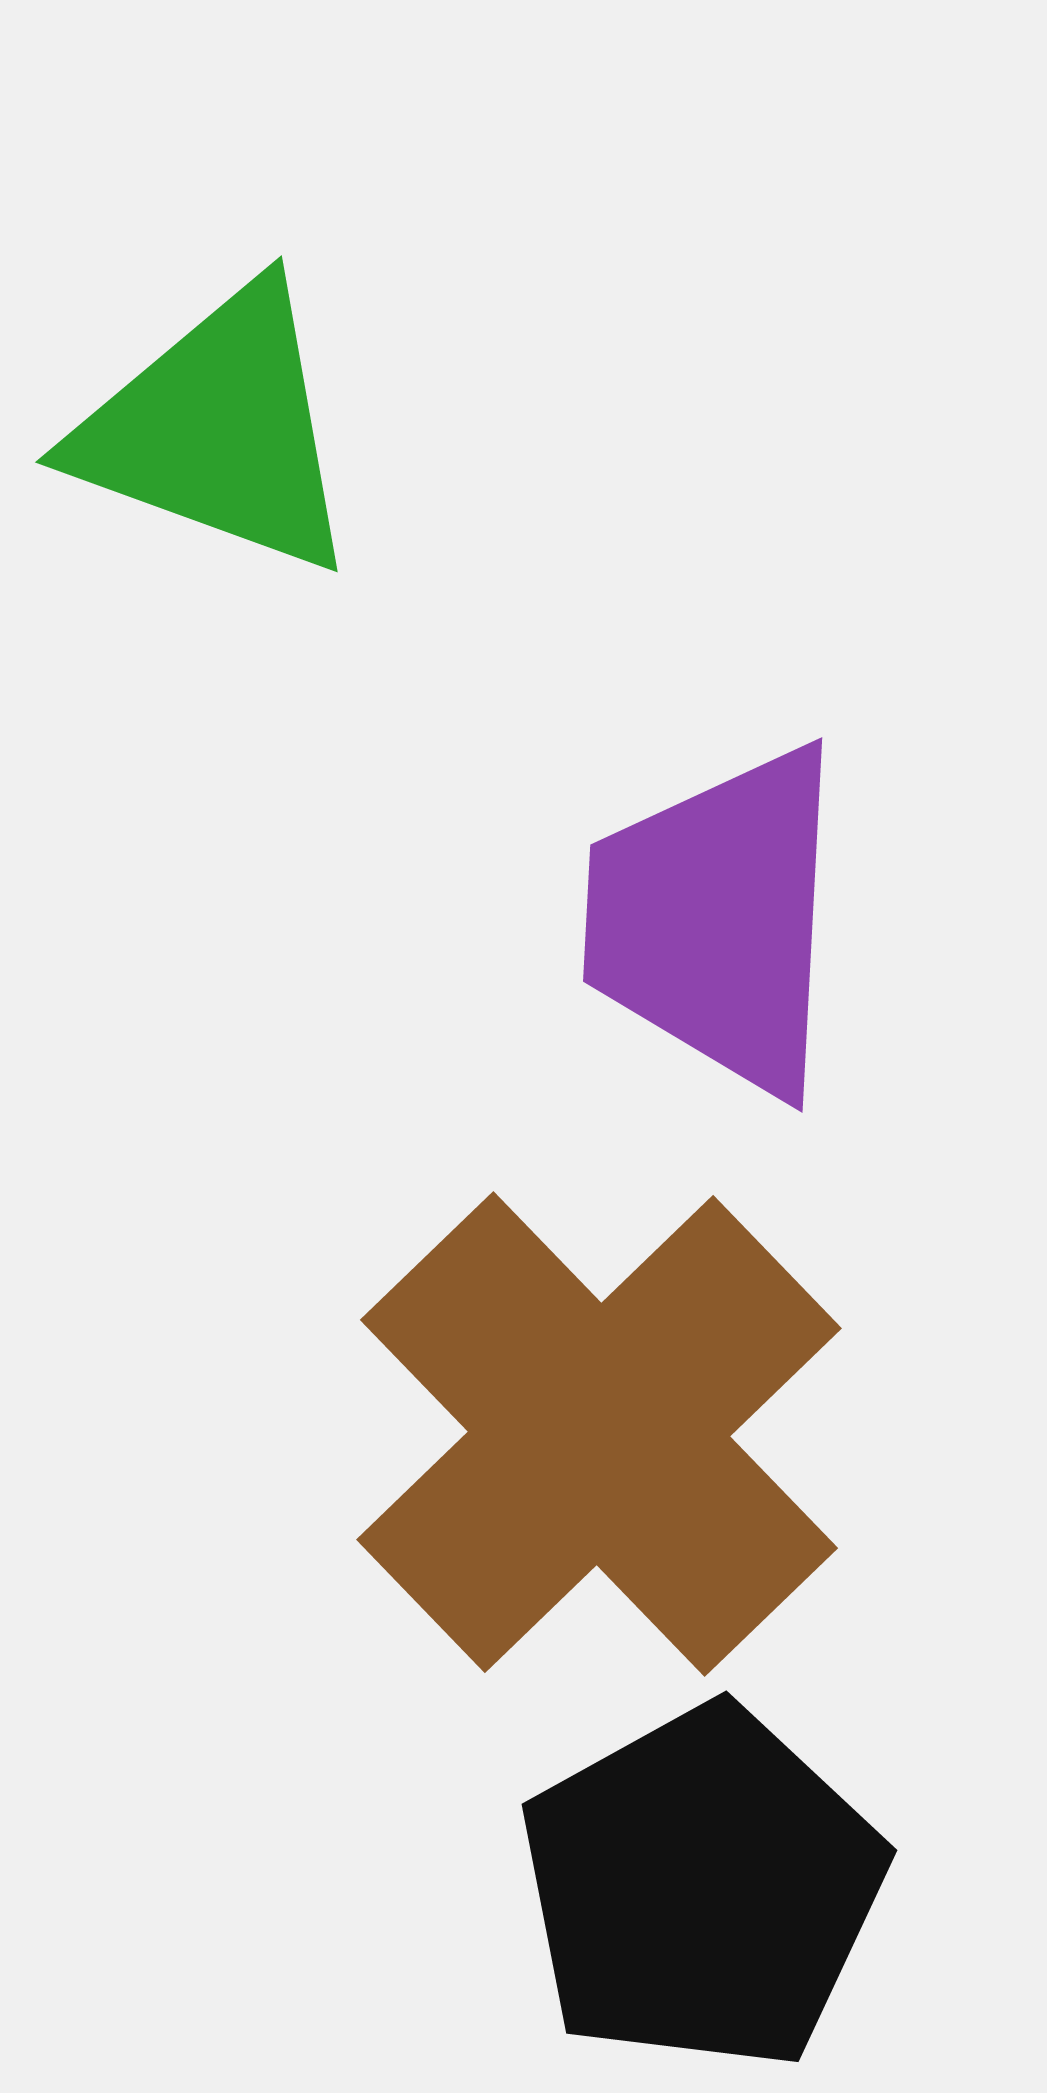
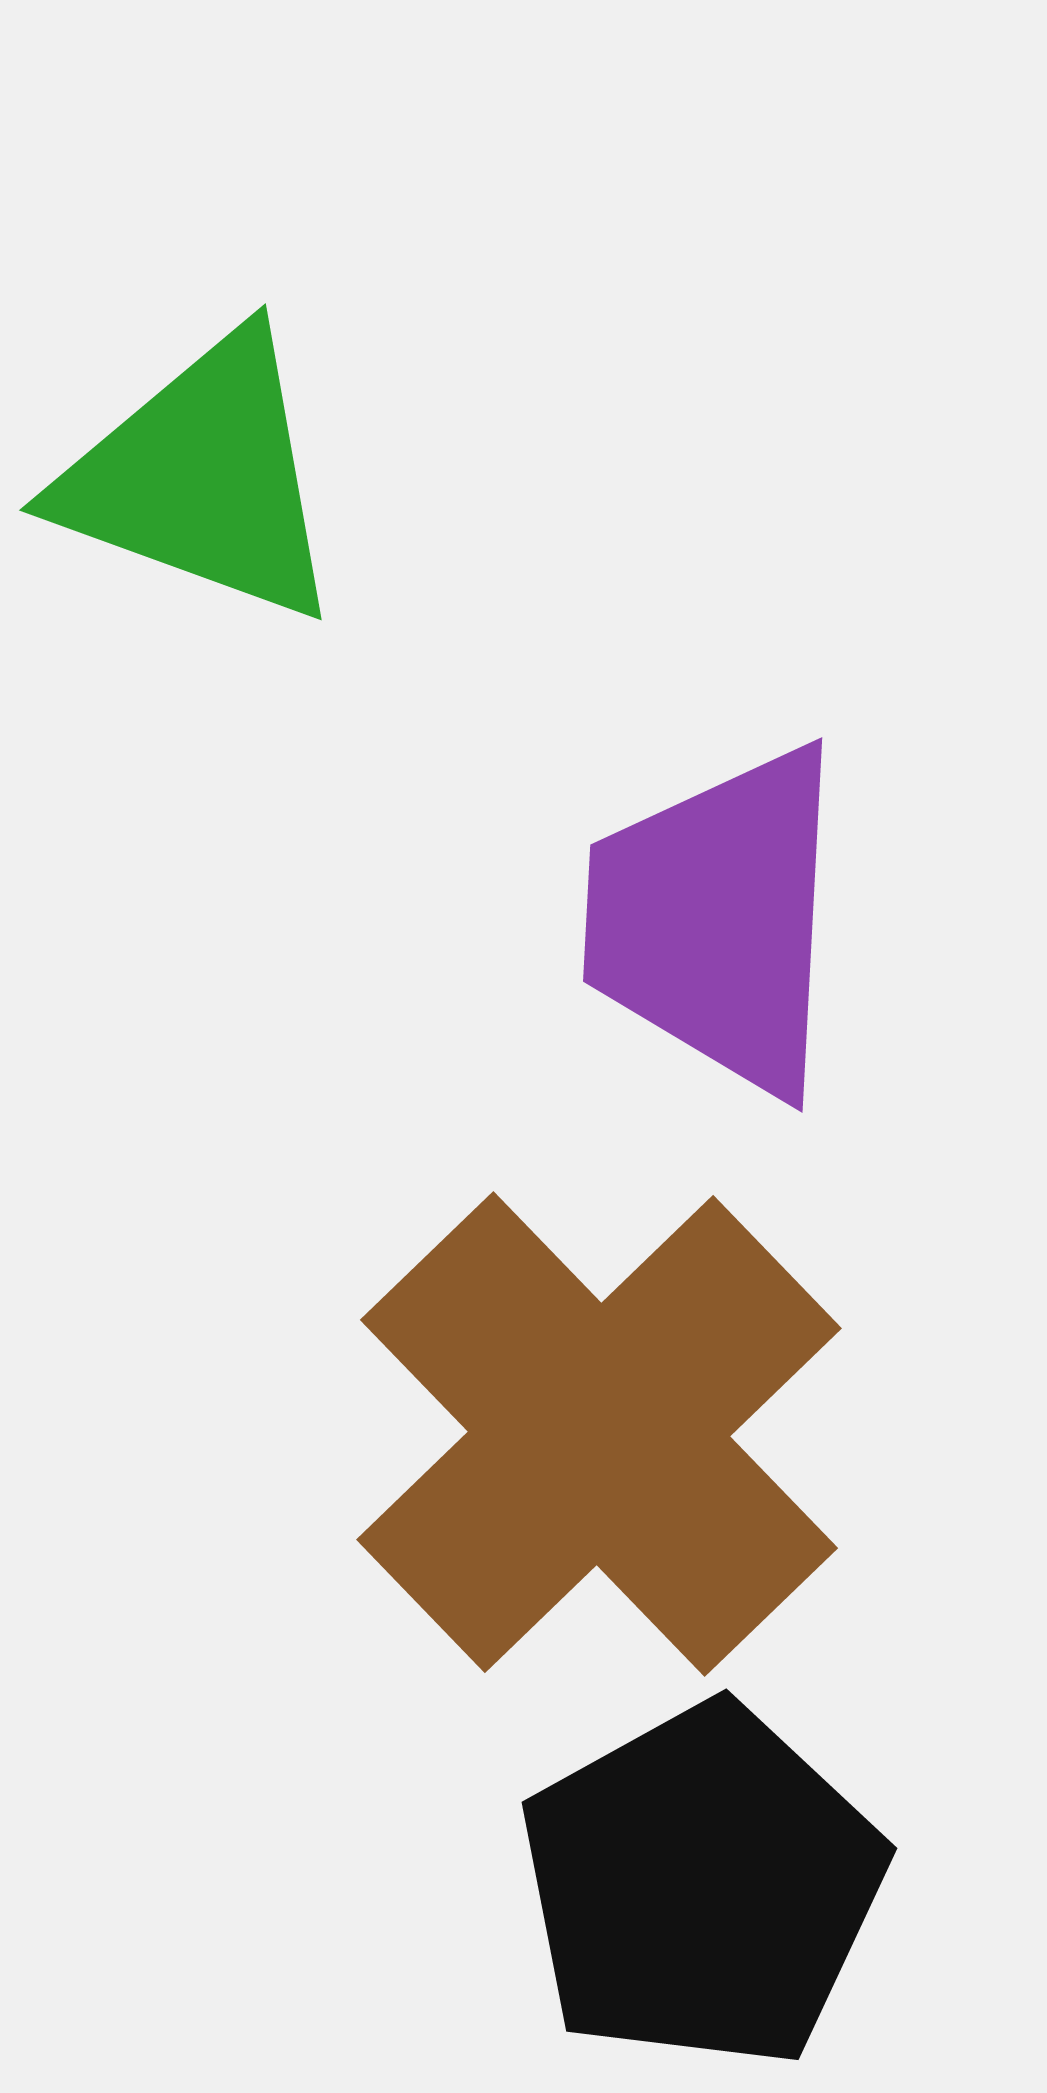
green triangle: moved 16 px left, 48 px down
black pentagon: moved 2 px up
